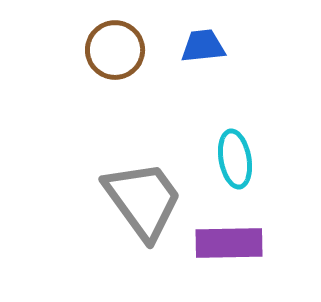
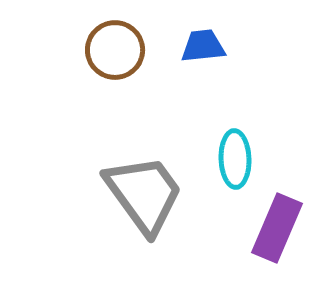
cyan ellipse: rotated 8 degrees clockwise
gray trapezoid: moved 1 px right, 6 px up
purple rectangle: moved 48 px right, 15 px up; rotated 66 degrees counterclockwise
